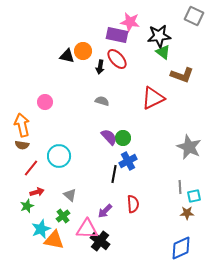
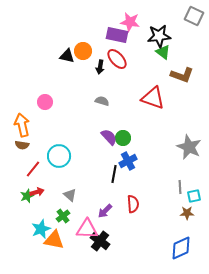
red triangle: rotated 45 degrees clockwise
red line: moved 2 px right, 1 px down
green star: moved 10 px up
